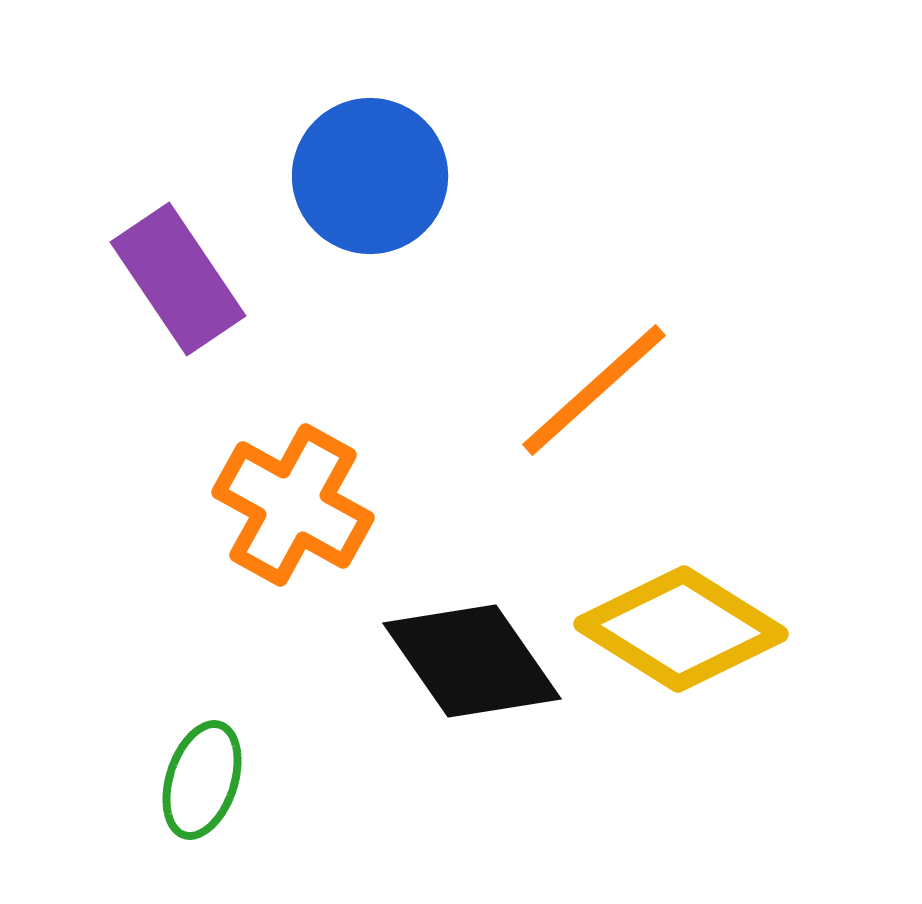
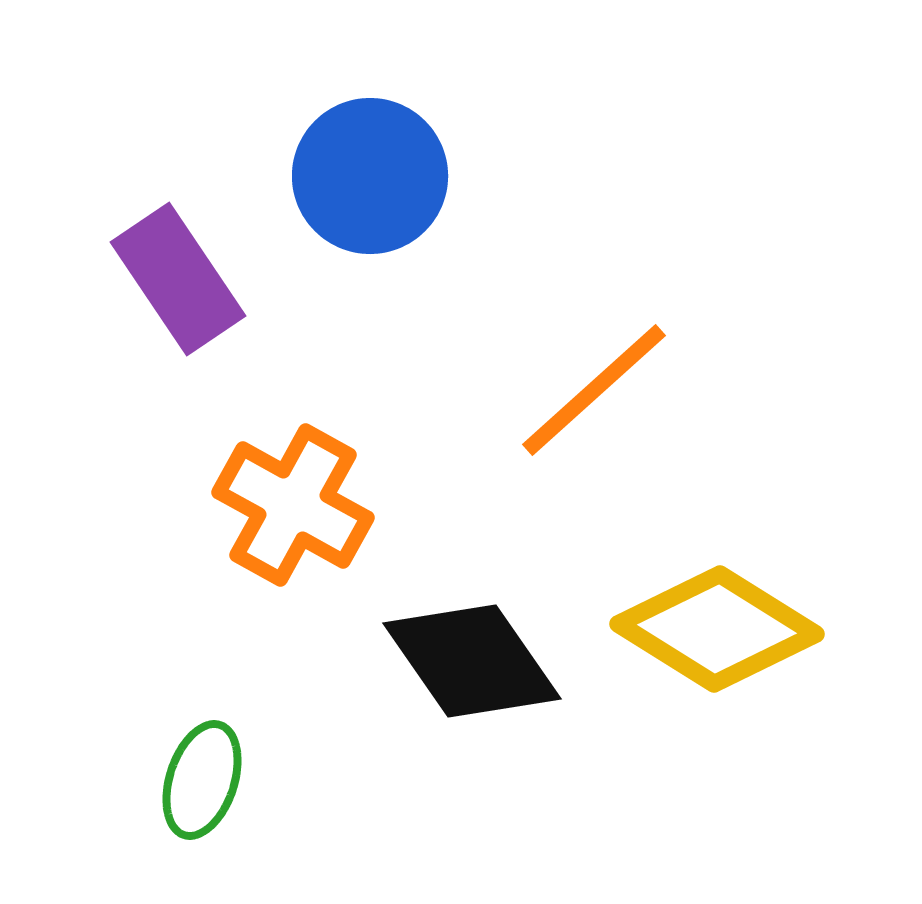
yellow diamond: moved 36 px right
